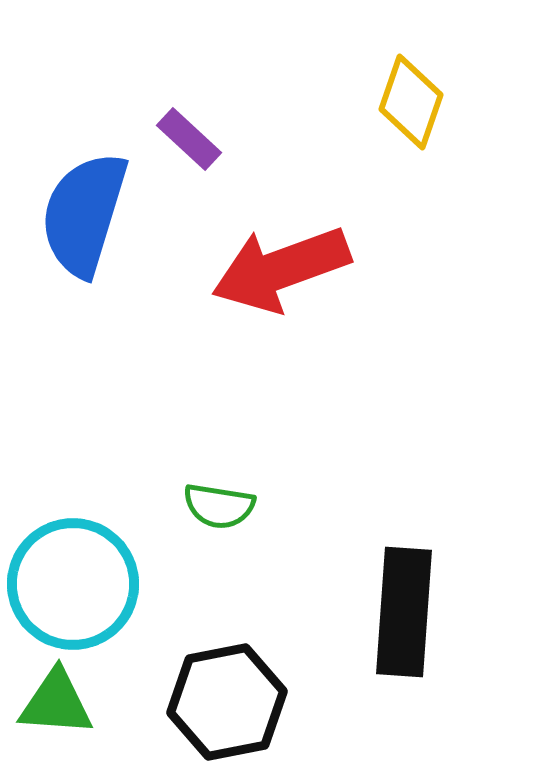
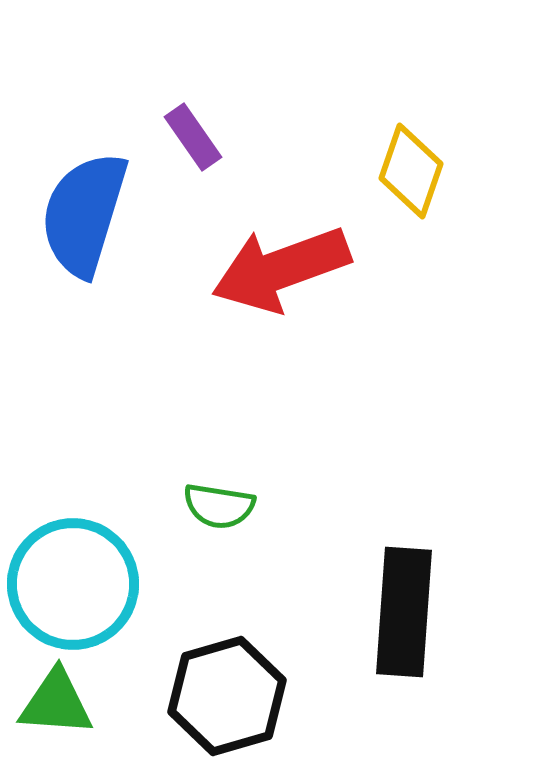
yellow diamond: moved 69 px down
purple rectangle: moved 4 px right, 2 px up; rotated 12 degrees clockwise
black hexagon: moved 6 px up; rotated 5 degrees counterclockwise
